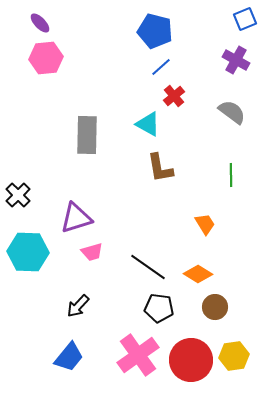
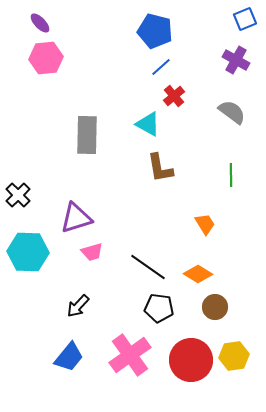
pink cross: moved 8 px left
